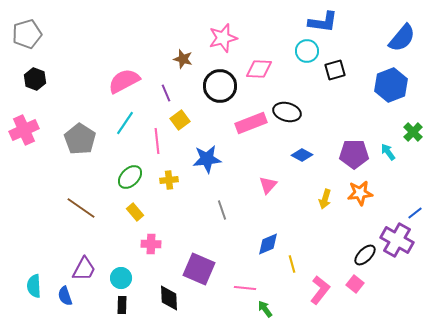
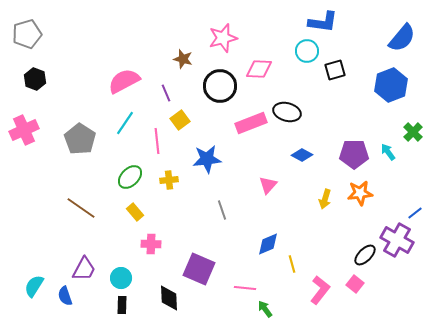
cyan semicircle at (34, 286): rotated 35 degrees clockwise
